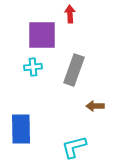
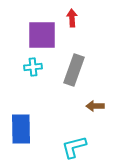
red arrow: moved 2 px right, 4 px down
